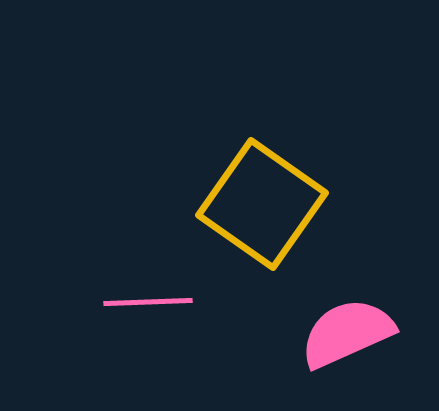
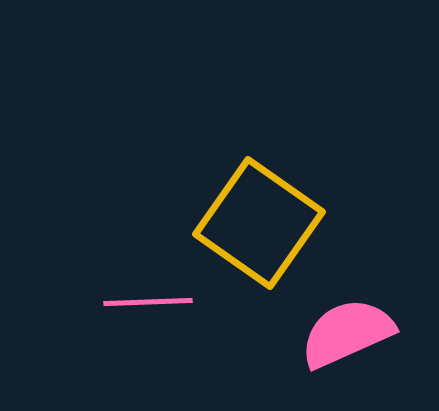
yellow square: moved 3 px left, 19 px down
